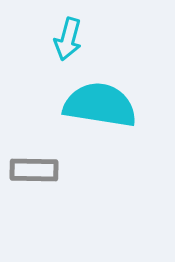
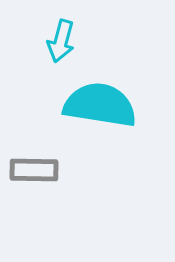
cyan arrow: moved 7 px left, 2 px down
